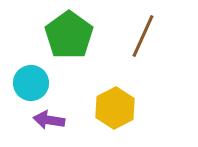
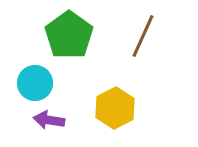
cyan circle: moved 4 px right
